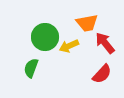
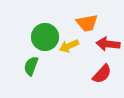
red arrow: moved 3 px right, 1 px down; rotated 45 degrees counterclockwise
green semicircle: moved 2 px up
